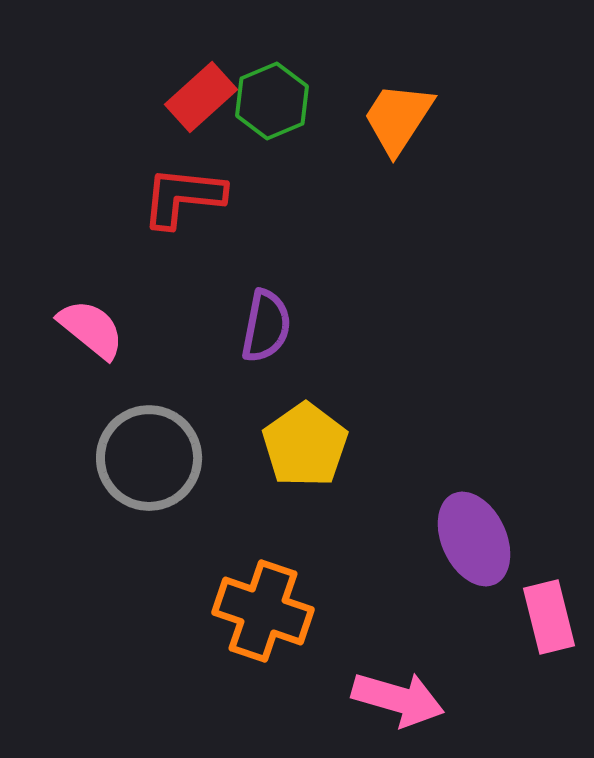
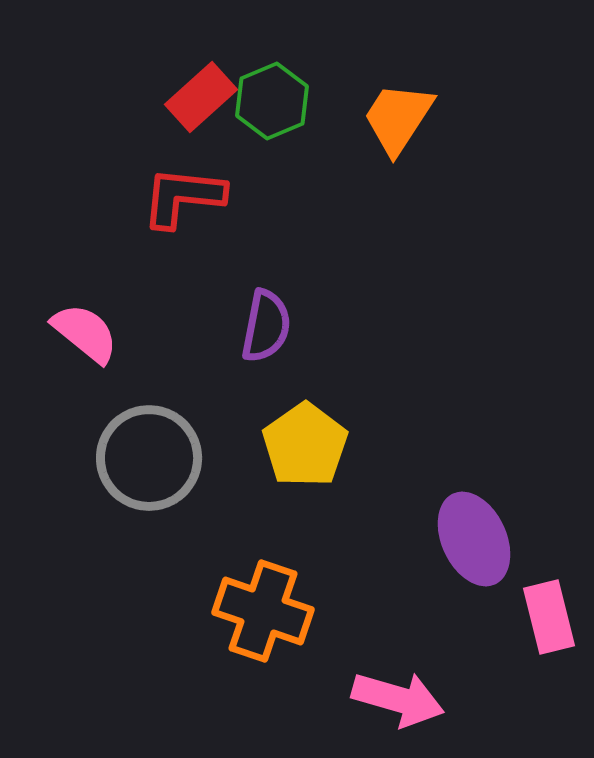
pink semicircle: moved 6 px left, 4 px down
